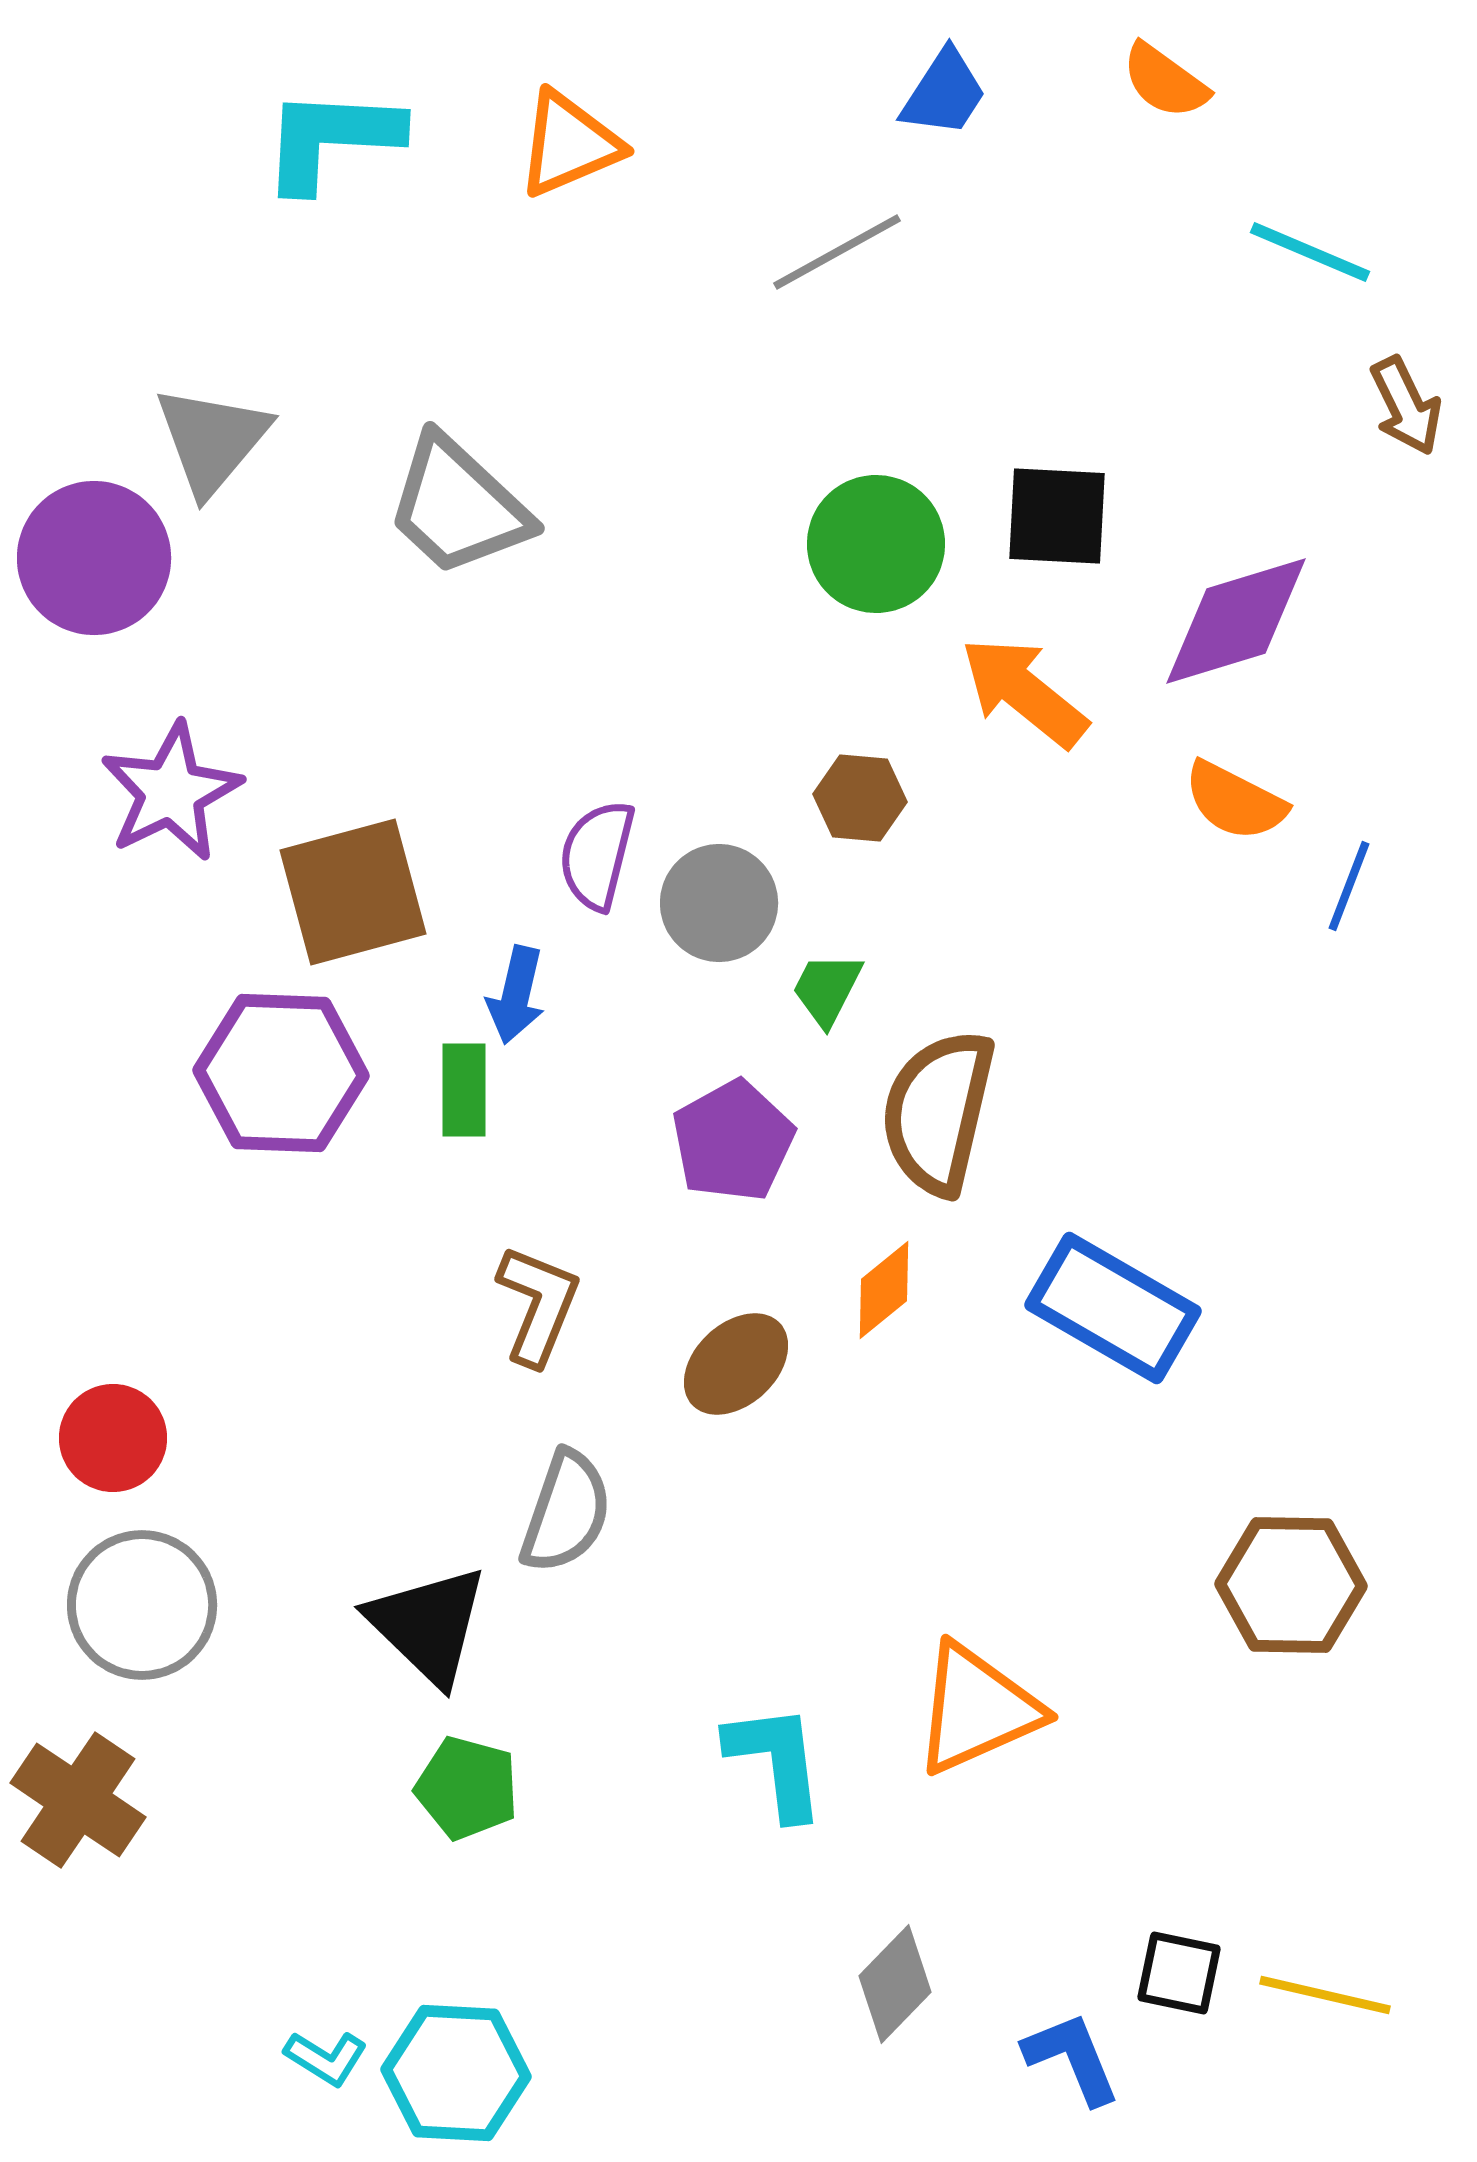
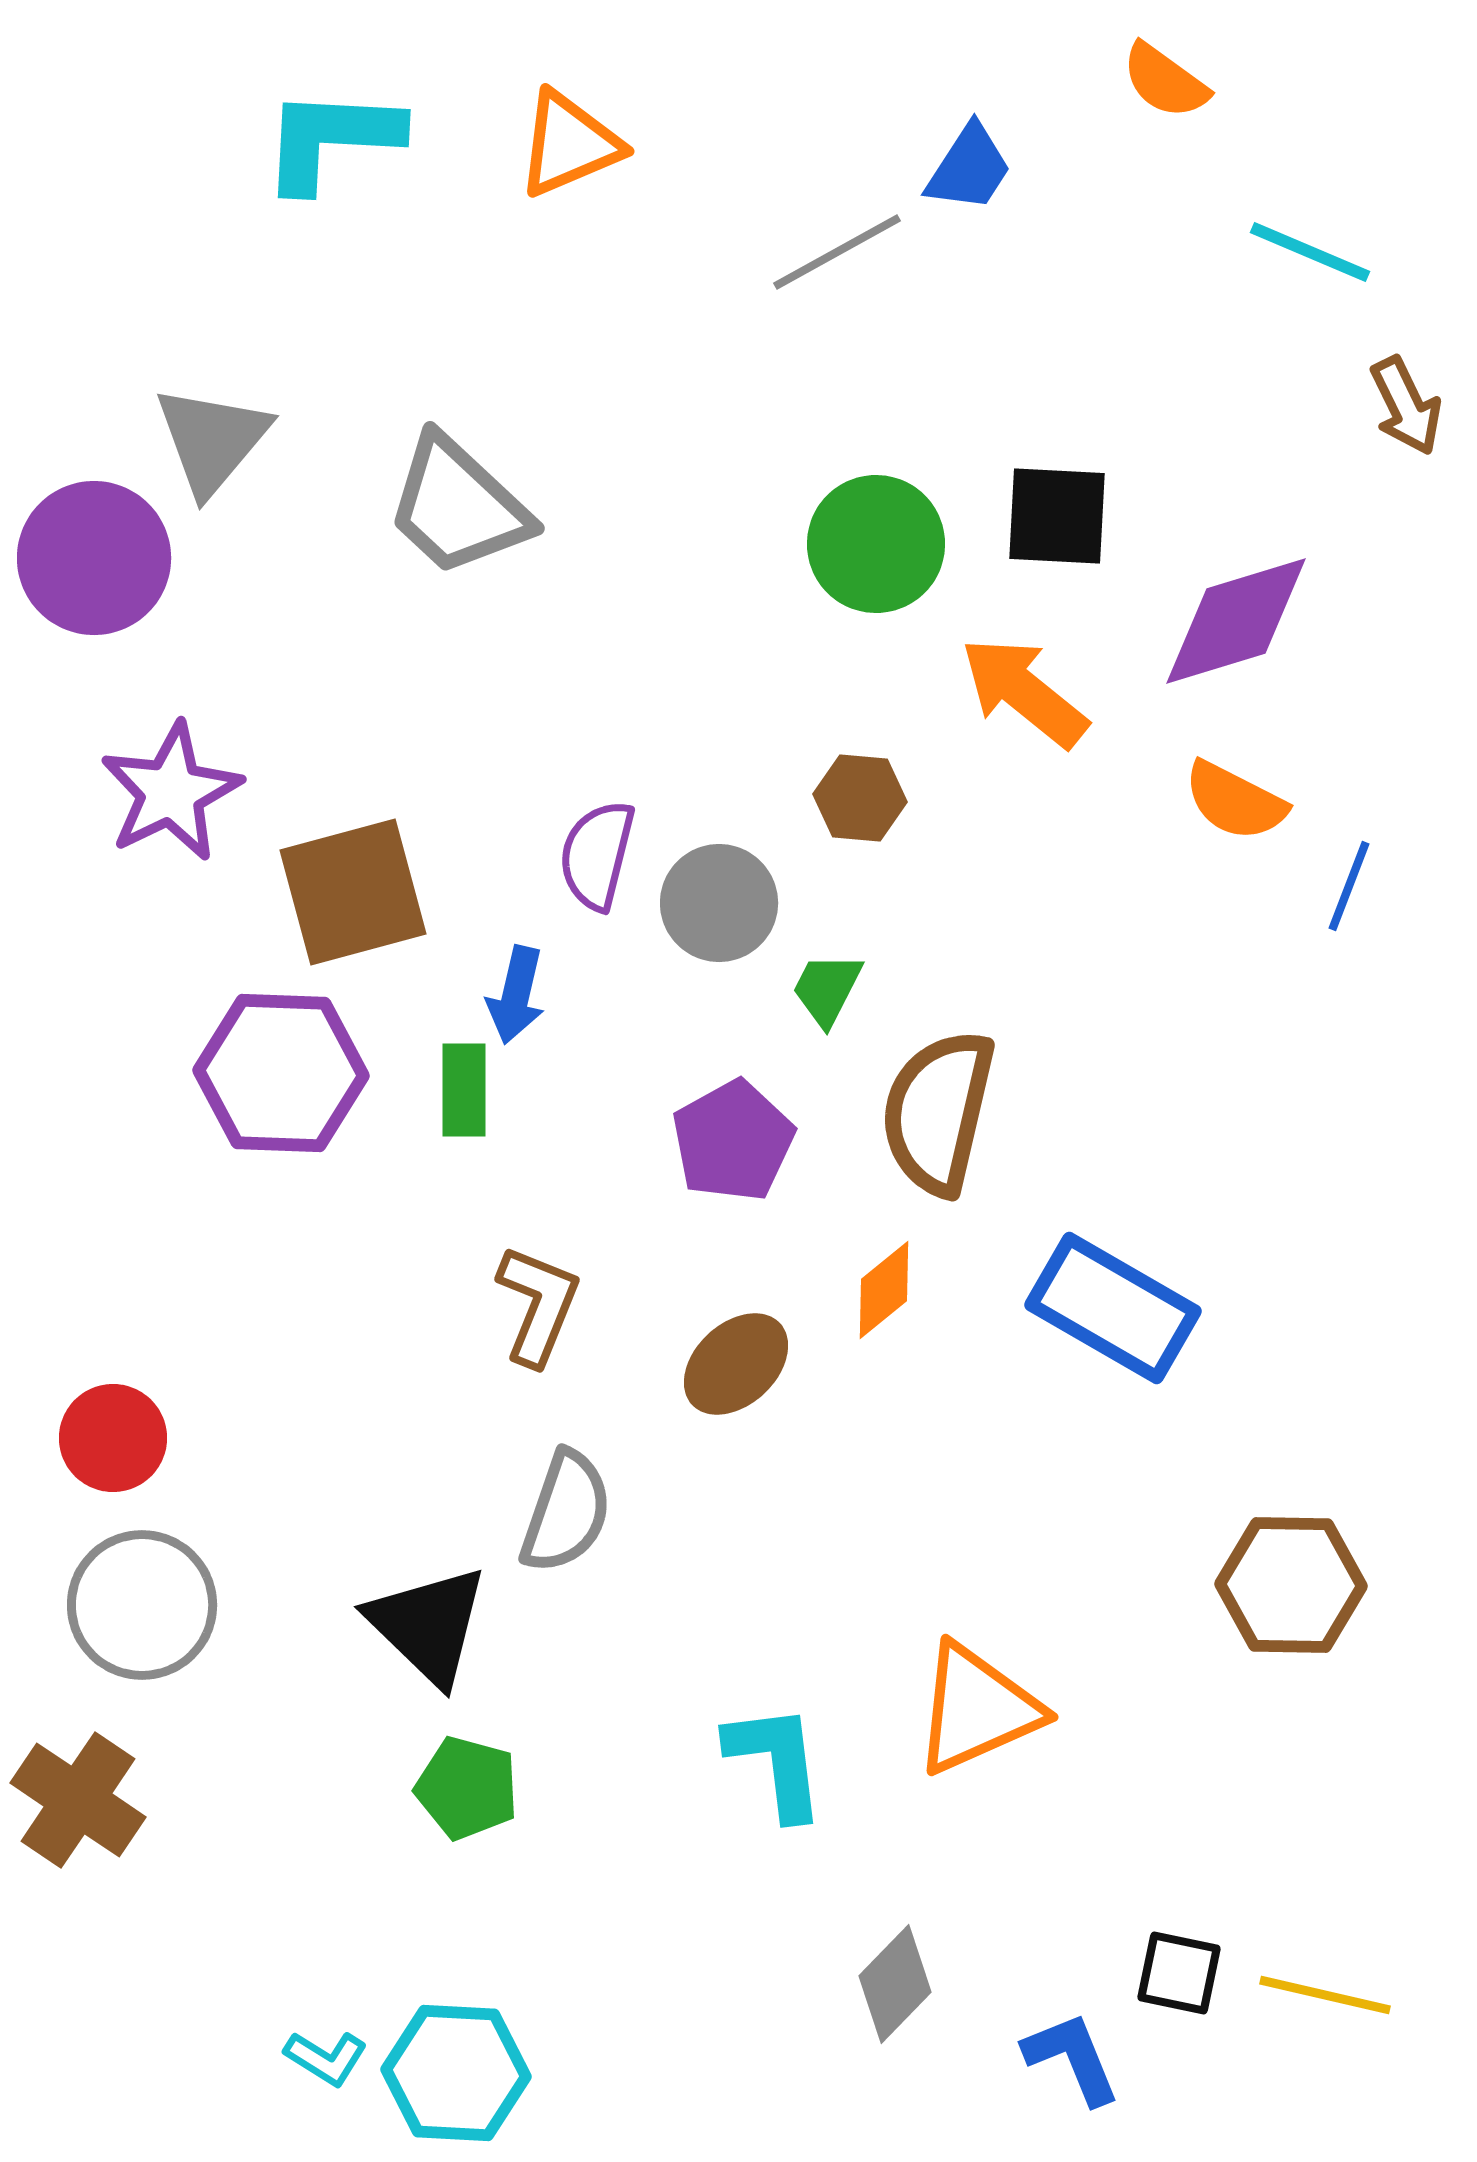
blue trapezoid at (944, 93): moved 25 px right, 75 px down
